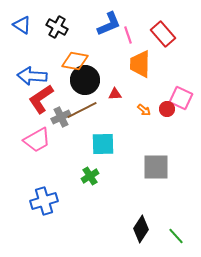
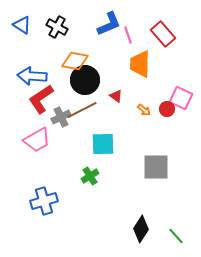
red triangle: moved 1 px right, 2 px down; rotated 40 degrees clockwise
